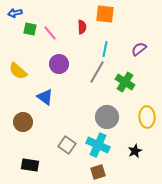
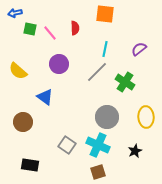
red semicircle: moved 7 px left, 1 px down
gray line: rotated 15 degrees clockwise
yellow ellipse: moved 1 px left
